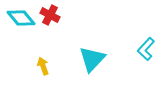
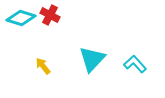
cyan diamond: rotated 32 degrees counterclockwise
cyan L-shape: moved 11 px left, 15 px down; rotated 95 degrees clockwise
yellow arrow: rotated 18 degrees counterclockwise
